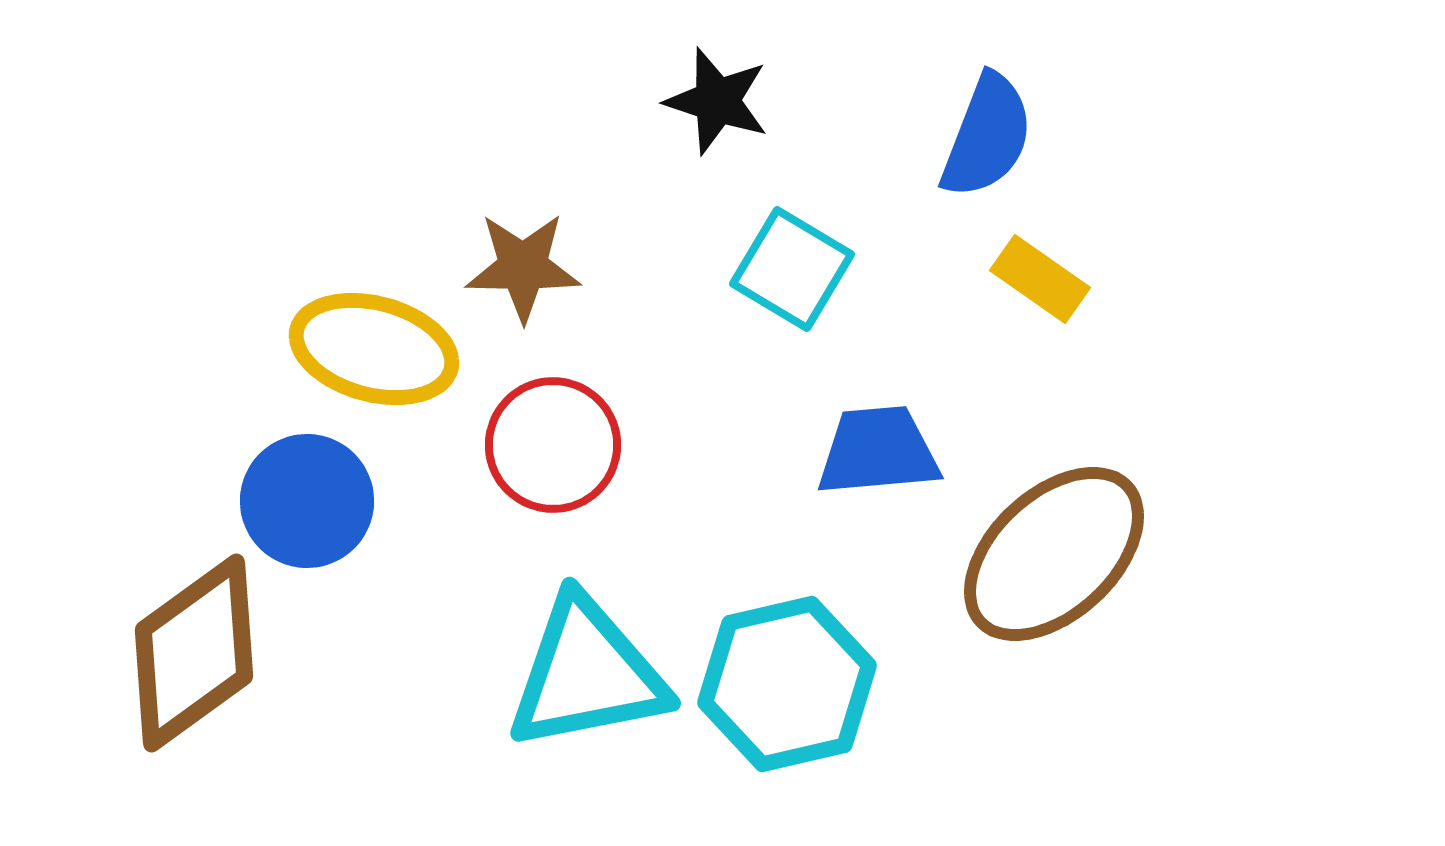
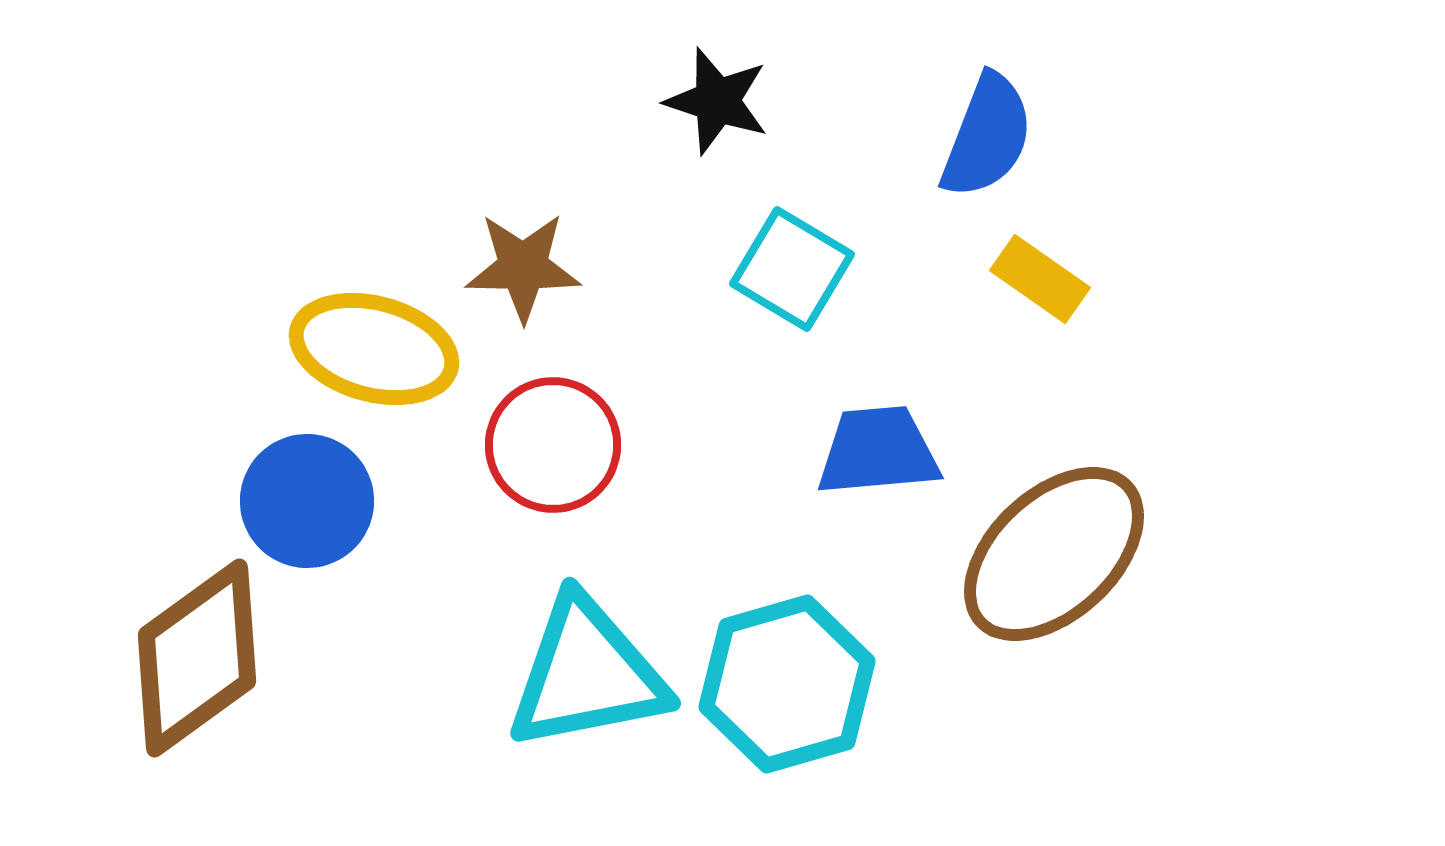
brown diamond: moved 3 px right, 5 px down
cyan hexagon: rotated 3 degrees counterclockwise
